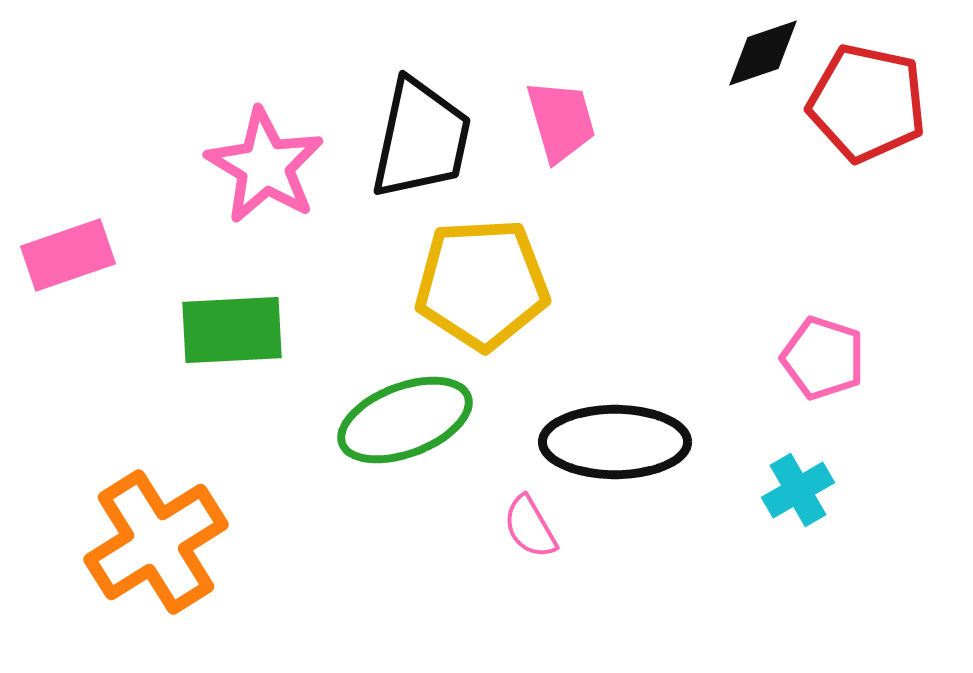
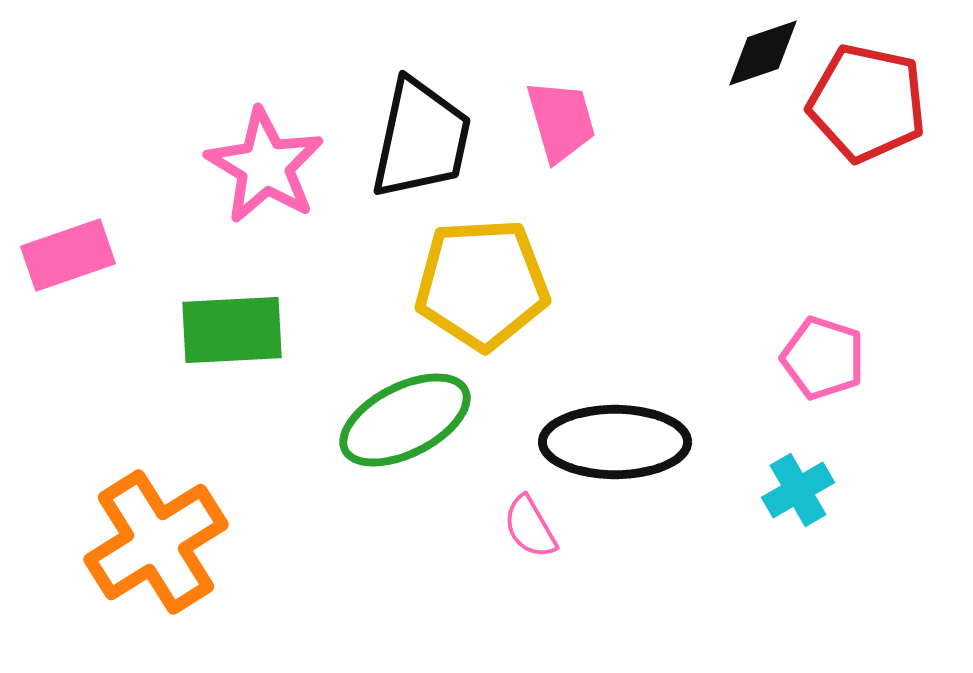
green ellipse: rotated 6 degrees counterclockwise
